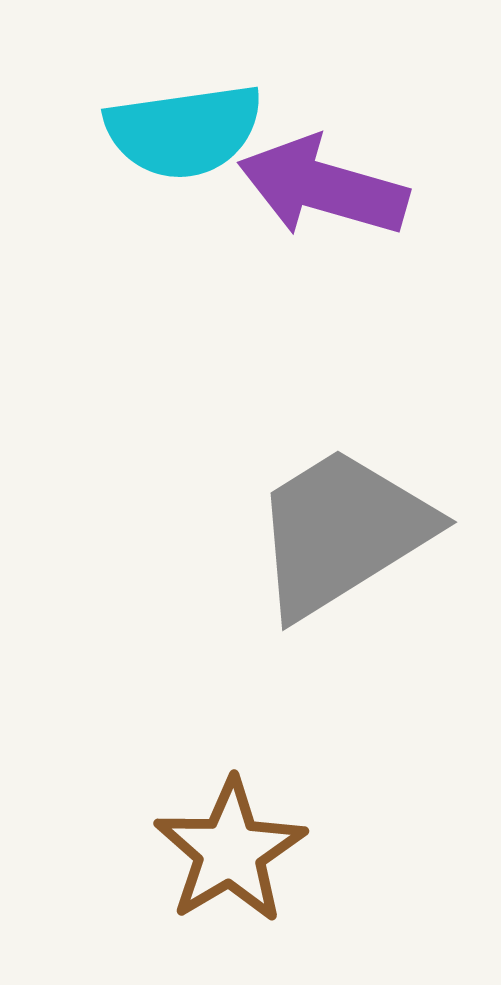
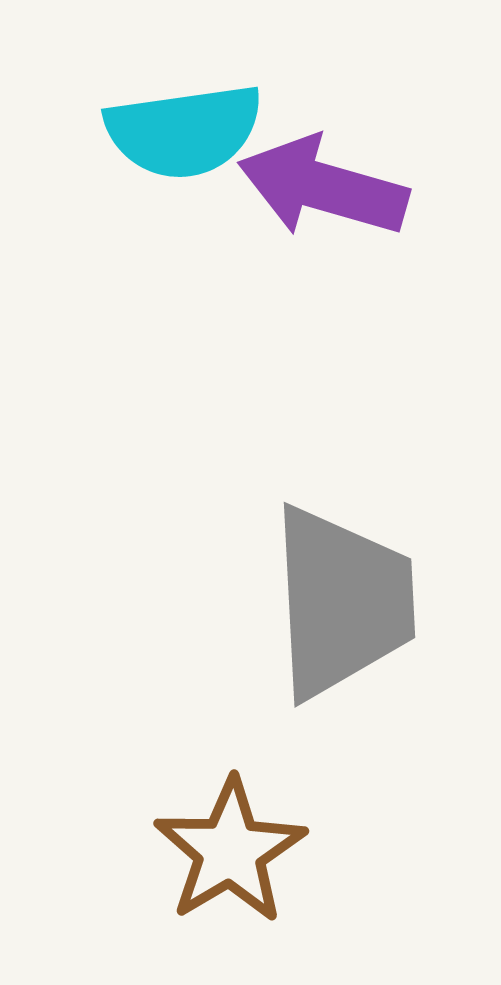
gray trapezoid: moved 70 px down; rotated 119 degrees clockwise
